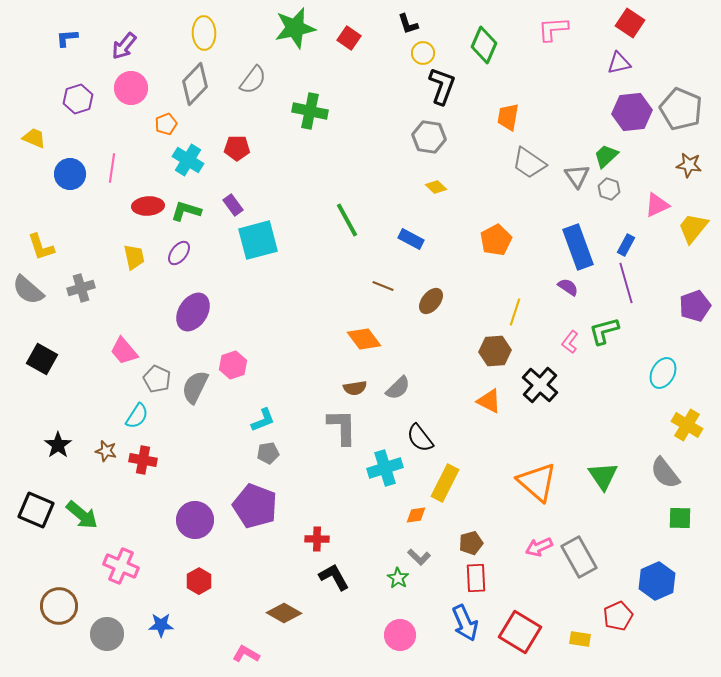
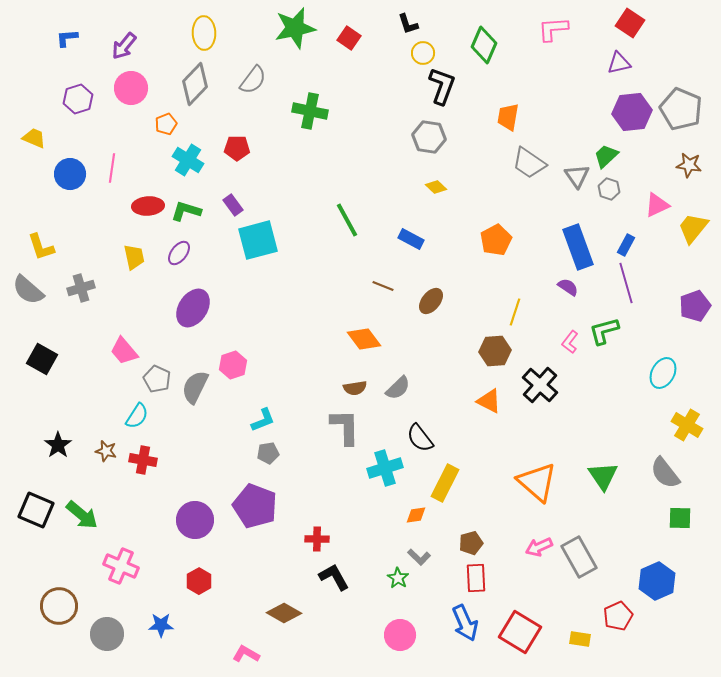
purple ellipse at (193, 312): moved 4 px up
gray L-shape at (342, 427): moved 3 px right
